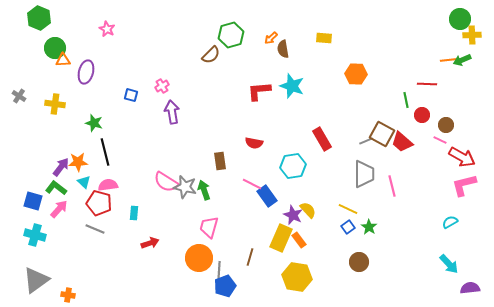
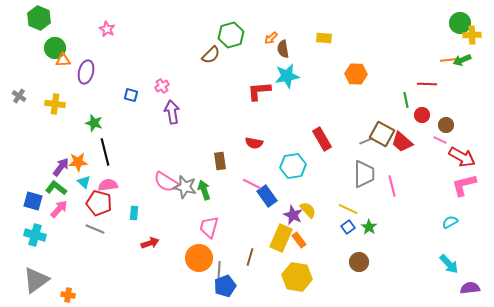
green circle at (460, 19): moved 4 px down
cyan star at (292, 86): moved 5 px left, 10 px up; rotated 30 degrees counterclockwise
